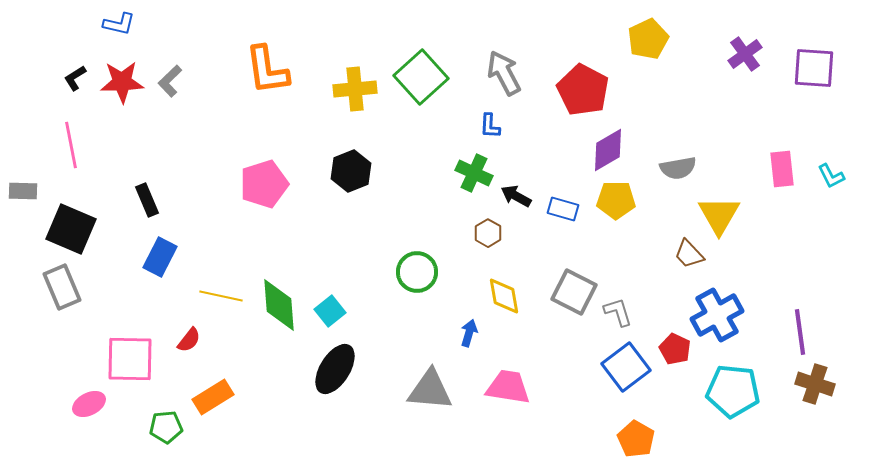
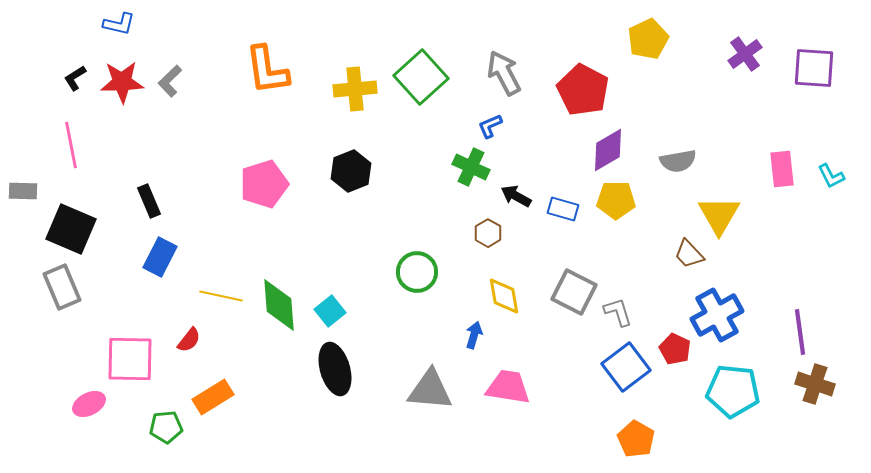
blue L-shape at (490, 126): rotated 64 degrees clockwise
gray semicircle at (678, 168): moved 7 px up
green cross at (474, 173): moved 3 px left, 6 px up
black rectangle at (147, 200): moved 2 px right, 1 px down
blue arrow at (469, 333): moved 5 px right, 2 px down
black ellipse at (335, 369): rotated 48 degrees counterclockwise
